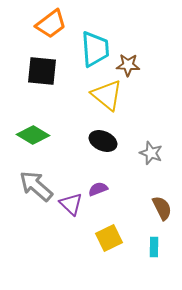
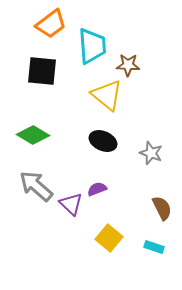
cyan trapezoid: moved 3 px left, 3 px up
purple semicircle: moved 1 px left
yellow square: rotated 24 degrees counterclockwise
cyan rectangle: rotated 72 degrees counterclockwise
